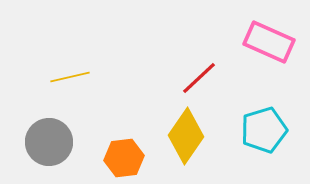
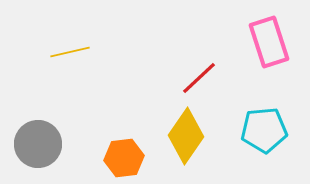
pink rectangle: rotated 48 degrees clockwise
yellow line: moved 25 px up
cyan pentagon: rotated 12 degrees clockwise
gray circle: moved 11 px left, 2 px down
